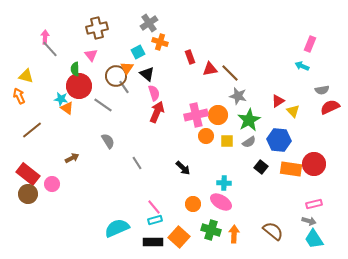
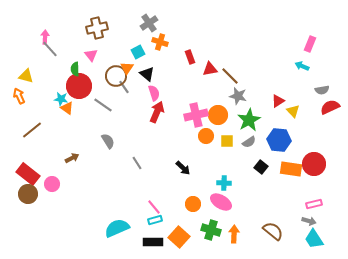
brown line at (230, 73): moved 3 px down
